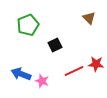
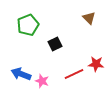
black square: moved 1 px up
red line: moved 3 px down
